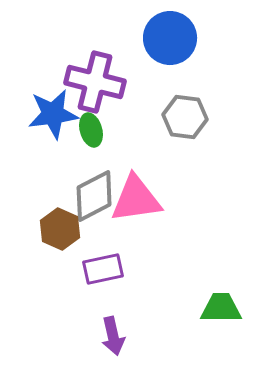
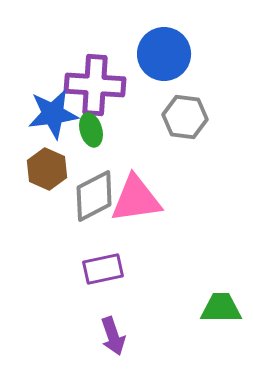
blue circle: moved 6 px left, 16 px down
purple cross: moved 3 px down; rotated 10 degrees counterclockwise
brown hexagon: moved 13 px left, 60 px up
purple arrow: rotated 6 degrees counterclockwise
